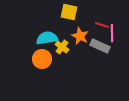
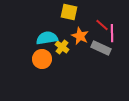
red line: rotated 24 degrees clockwise
gray rectangle: moved 1 px right, 2 px down
